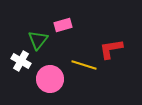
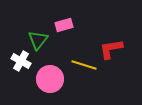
pink rectangle: moved 1 px right
